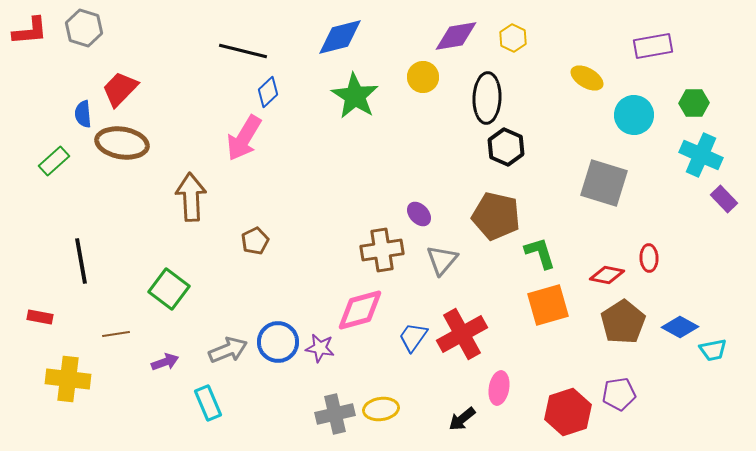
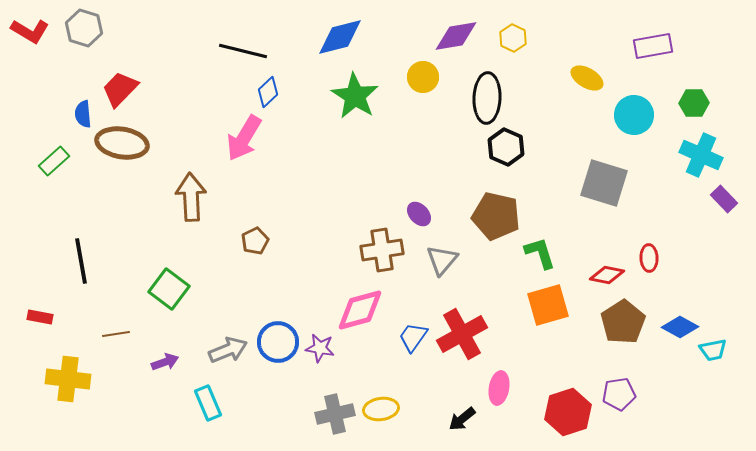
red L-shape at (30, 31): rotated 36 degrees clockwise
